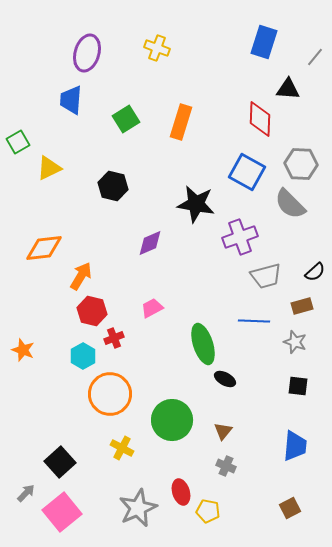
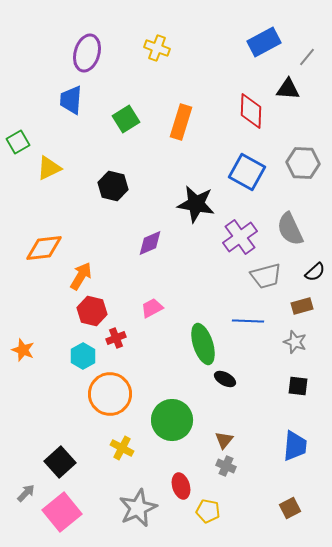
blue rectangle at (264, 42): rotated 44 degrees clockwise
gray line at (315, 57): moved 8 px left
red diamond at (260, 119): moved 9 px left, 8 px up
gray hexagon at (301, 164): moved 2 px right, 1 px up
gray semicircle at (290, 204): moved 25 px down; rotated 20 degrees clockwise
purple cross at (240, 237): rotated 16 degrees counterclockwise
blue line at (254, 321): moved 6 px left
red cross at (114, 338): moved 2 px right
brown triangle at (223, 431): moved 1 px right, 9 px down
red ellipse at (181, 492): moved 6 px up
